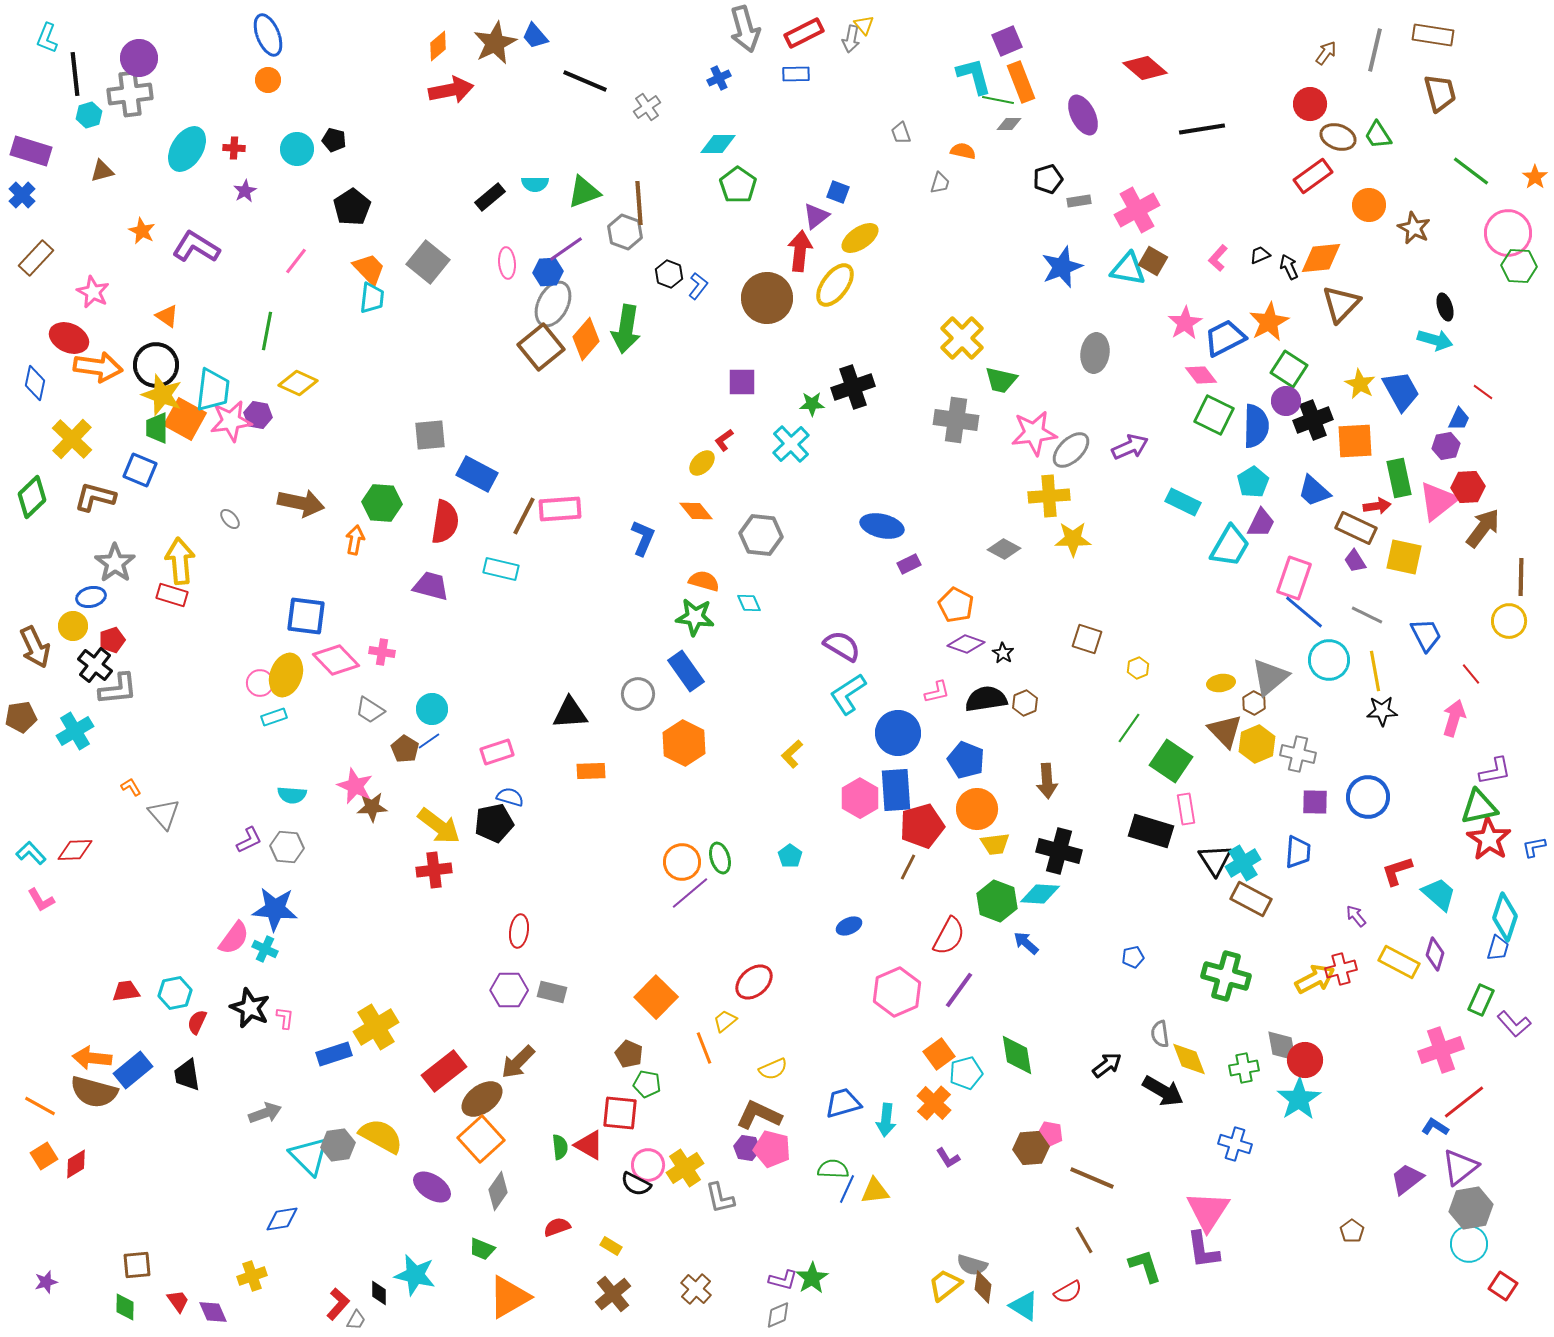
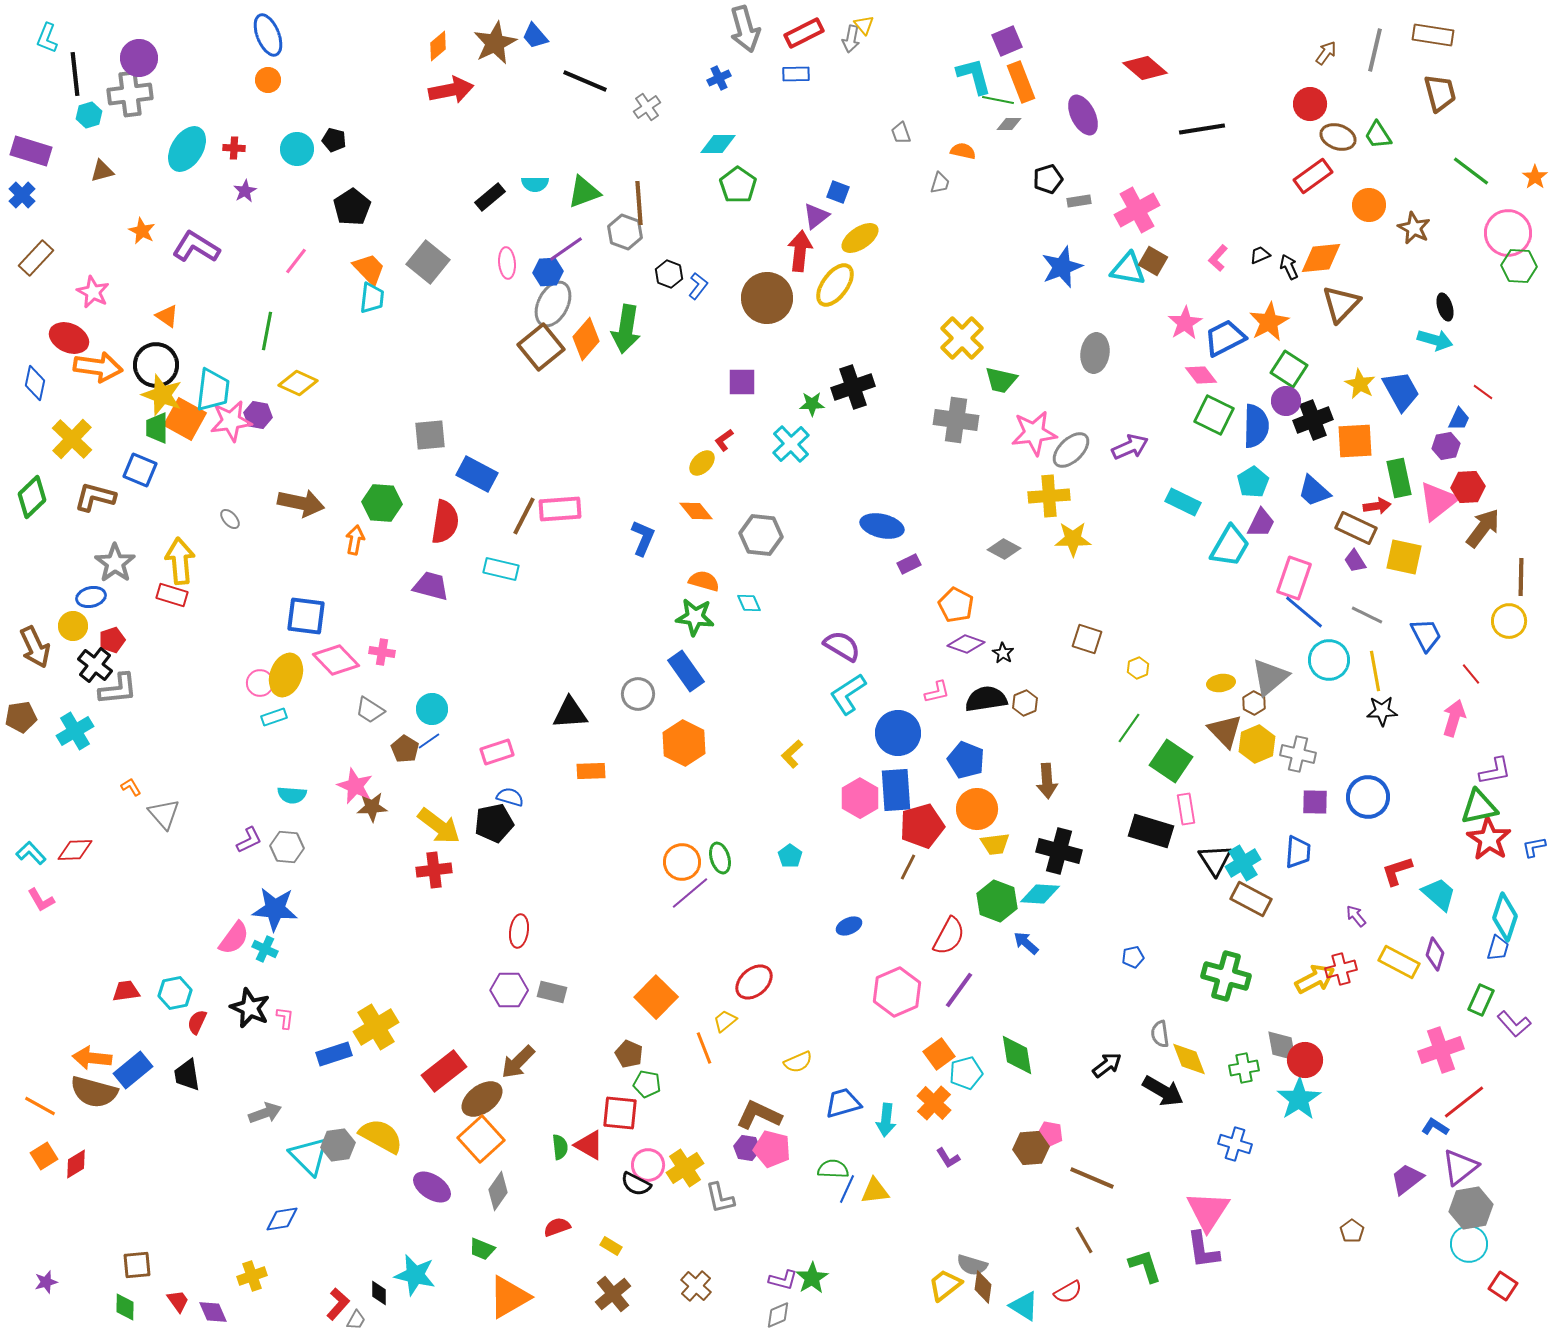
yellow semicircle at (773, 1069): moved 25 px right, 7 px up
brown cross at (696, 1289): moved 3 px up
